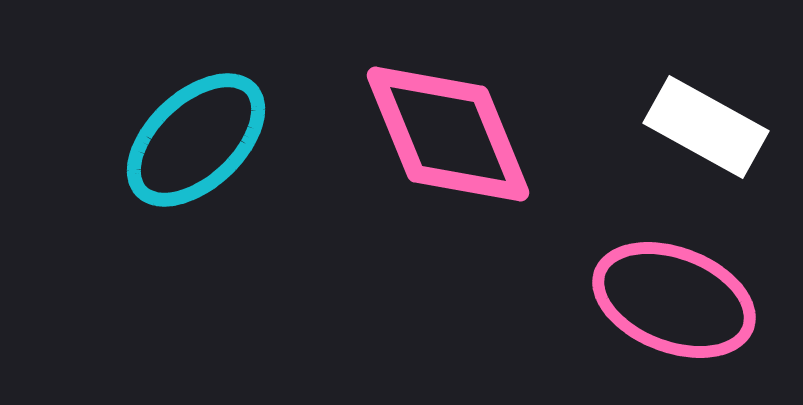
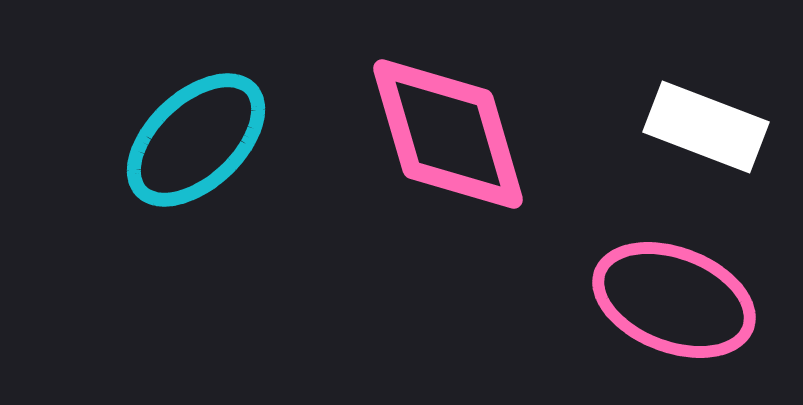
white rectangle: rotated 8 degrees counterclockwise
pink diamond: rotated 6 degrees clockwise
